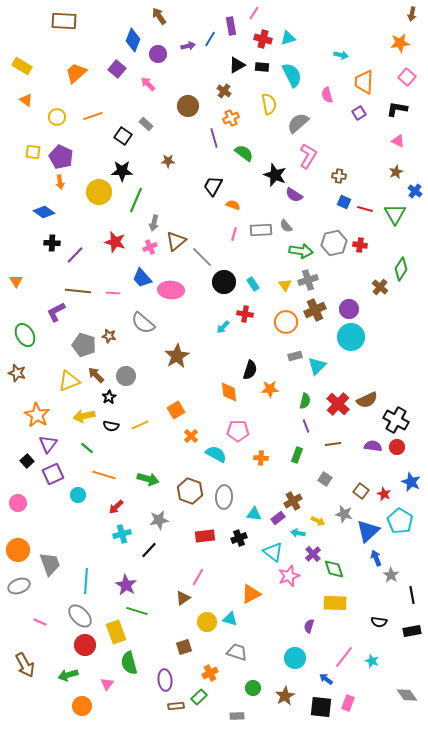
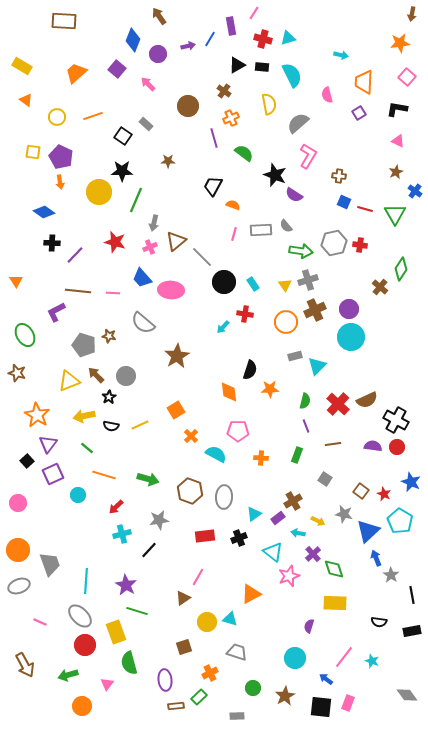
cyan triangle at (254, 514): rotated 42 degrees counterclockwise
